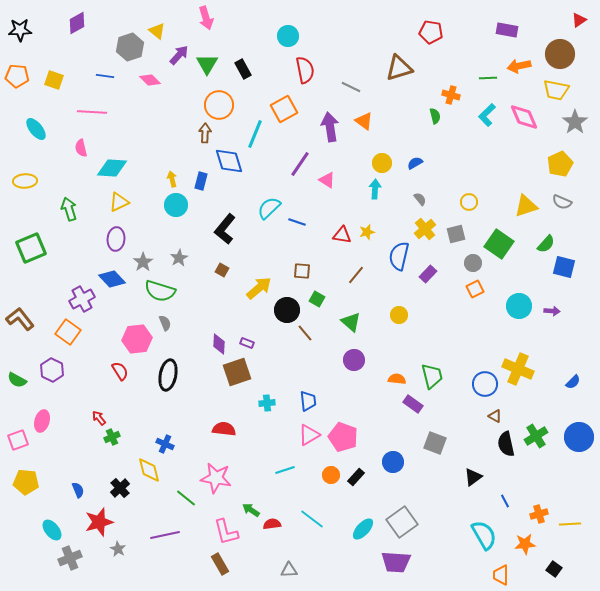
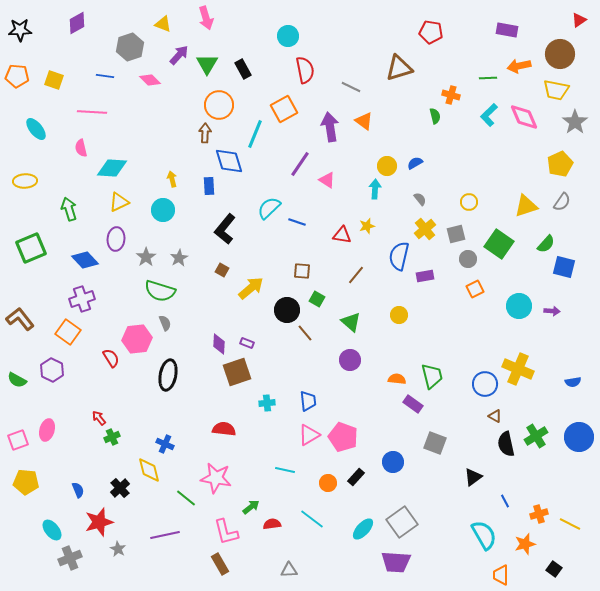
yellow triangle at (157, 31): moved 6 px right, 7 px up; rotated 18 degrees counterclockwise
cyan L-shape at (487, 115): moved 2 px right
yellow circle at (382, 163): moved 5 px right, 3 px down
blue rectangle at (201, 181): moved 8 px right, 5 px down; rotated 18 degrees counterclockwise
gray semicircle at (562, 202): rotated 78 degrees counterclockwise
cyan circle at (176, 205): moved 13 px left, 5 px down
yellow star at (367, 232): moved 6 px up
gray star at (143, 262): moved 3 px right, 5 px up
gray circle at (473, 263): moved 5 px left, 4 px up
purple rectangle at (428, 274): moved 3 px left, 2 px down; rotated 36 degrees clockwise
blue diamond at (112, 279): moved 27 px left, 19 px up
yellow arrow at (259, 288): moved 8 px left
purple cross at (82, 299): rotated 10 degrees clockwise
purple circle at (354, 360): moved 4 px left
red semicircle at (120, 371): moved 9 px left, 13 px up
blue semicircle at (573, 382): rotated 35 degrees clockwise
pink ellipse at (42, 421): moved 5 px right, 9 px down
cyan line at (285, 470): rotated 30 degrees clockwise
orange circle at (331, 475): moved 3 px left, 8 px down
green arrow at (251, 510): moved 3 px up; rotated 108 degrees clockwise
yellow line at (570, 524): rotated 30 degrees clockwise
orange star at (525, 544): rotated 10 degrees counterclockwise
